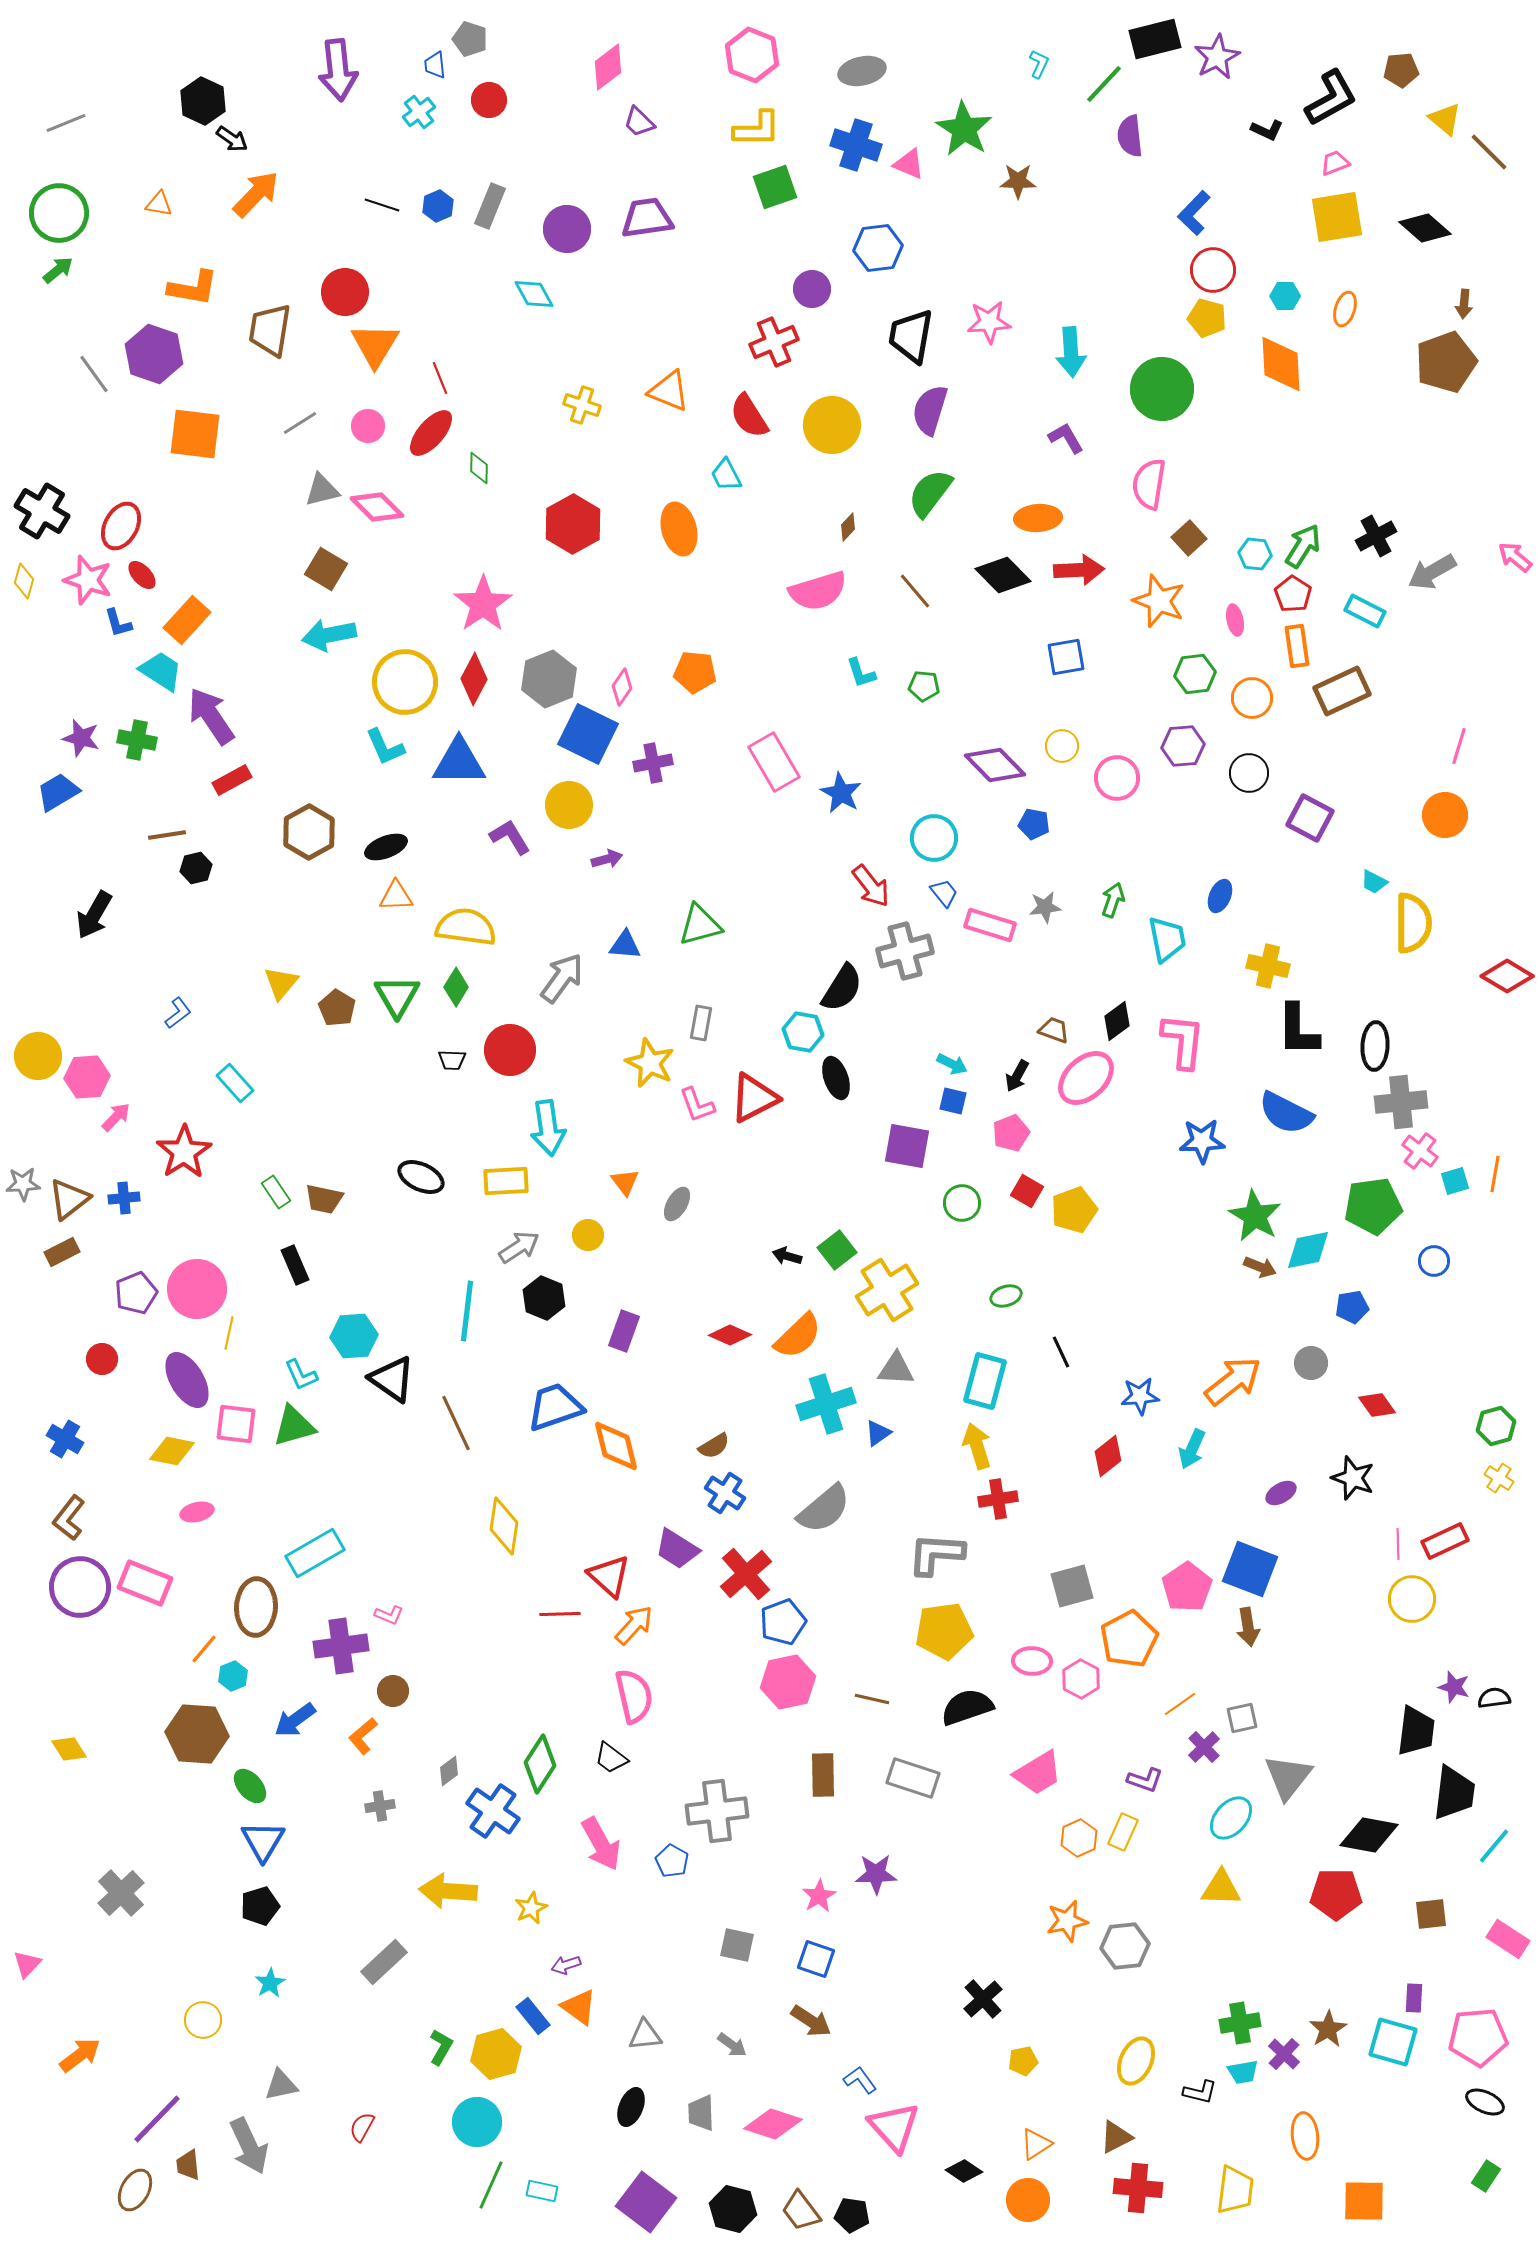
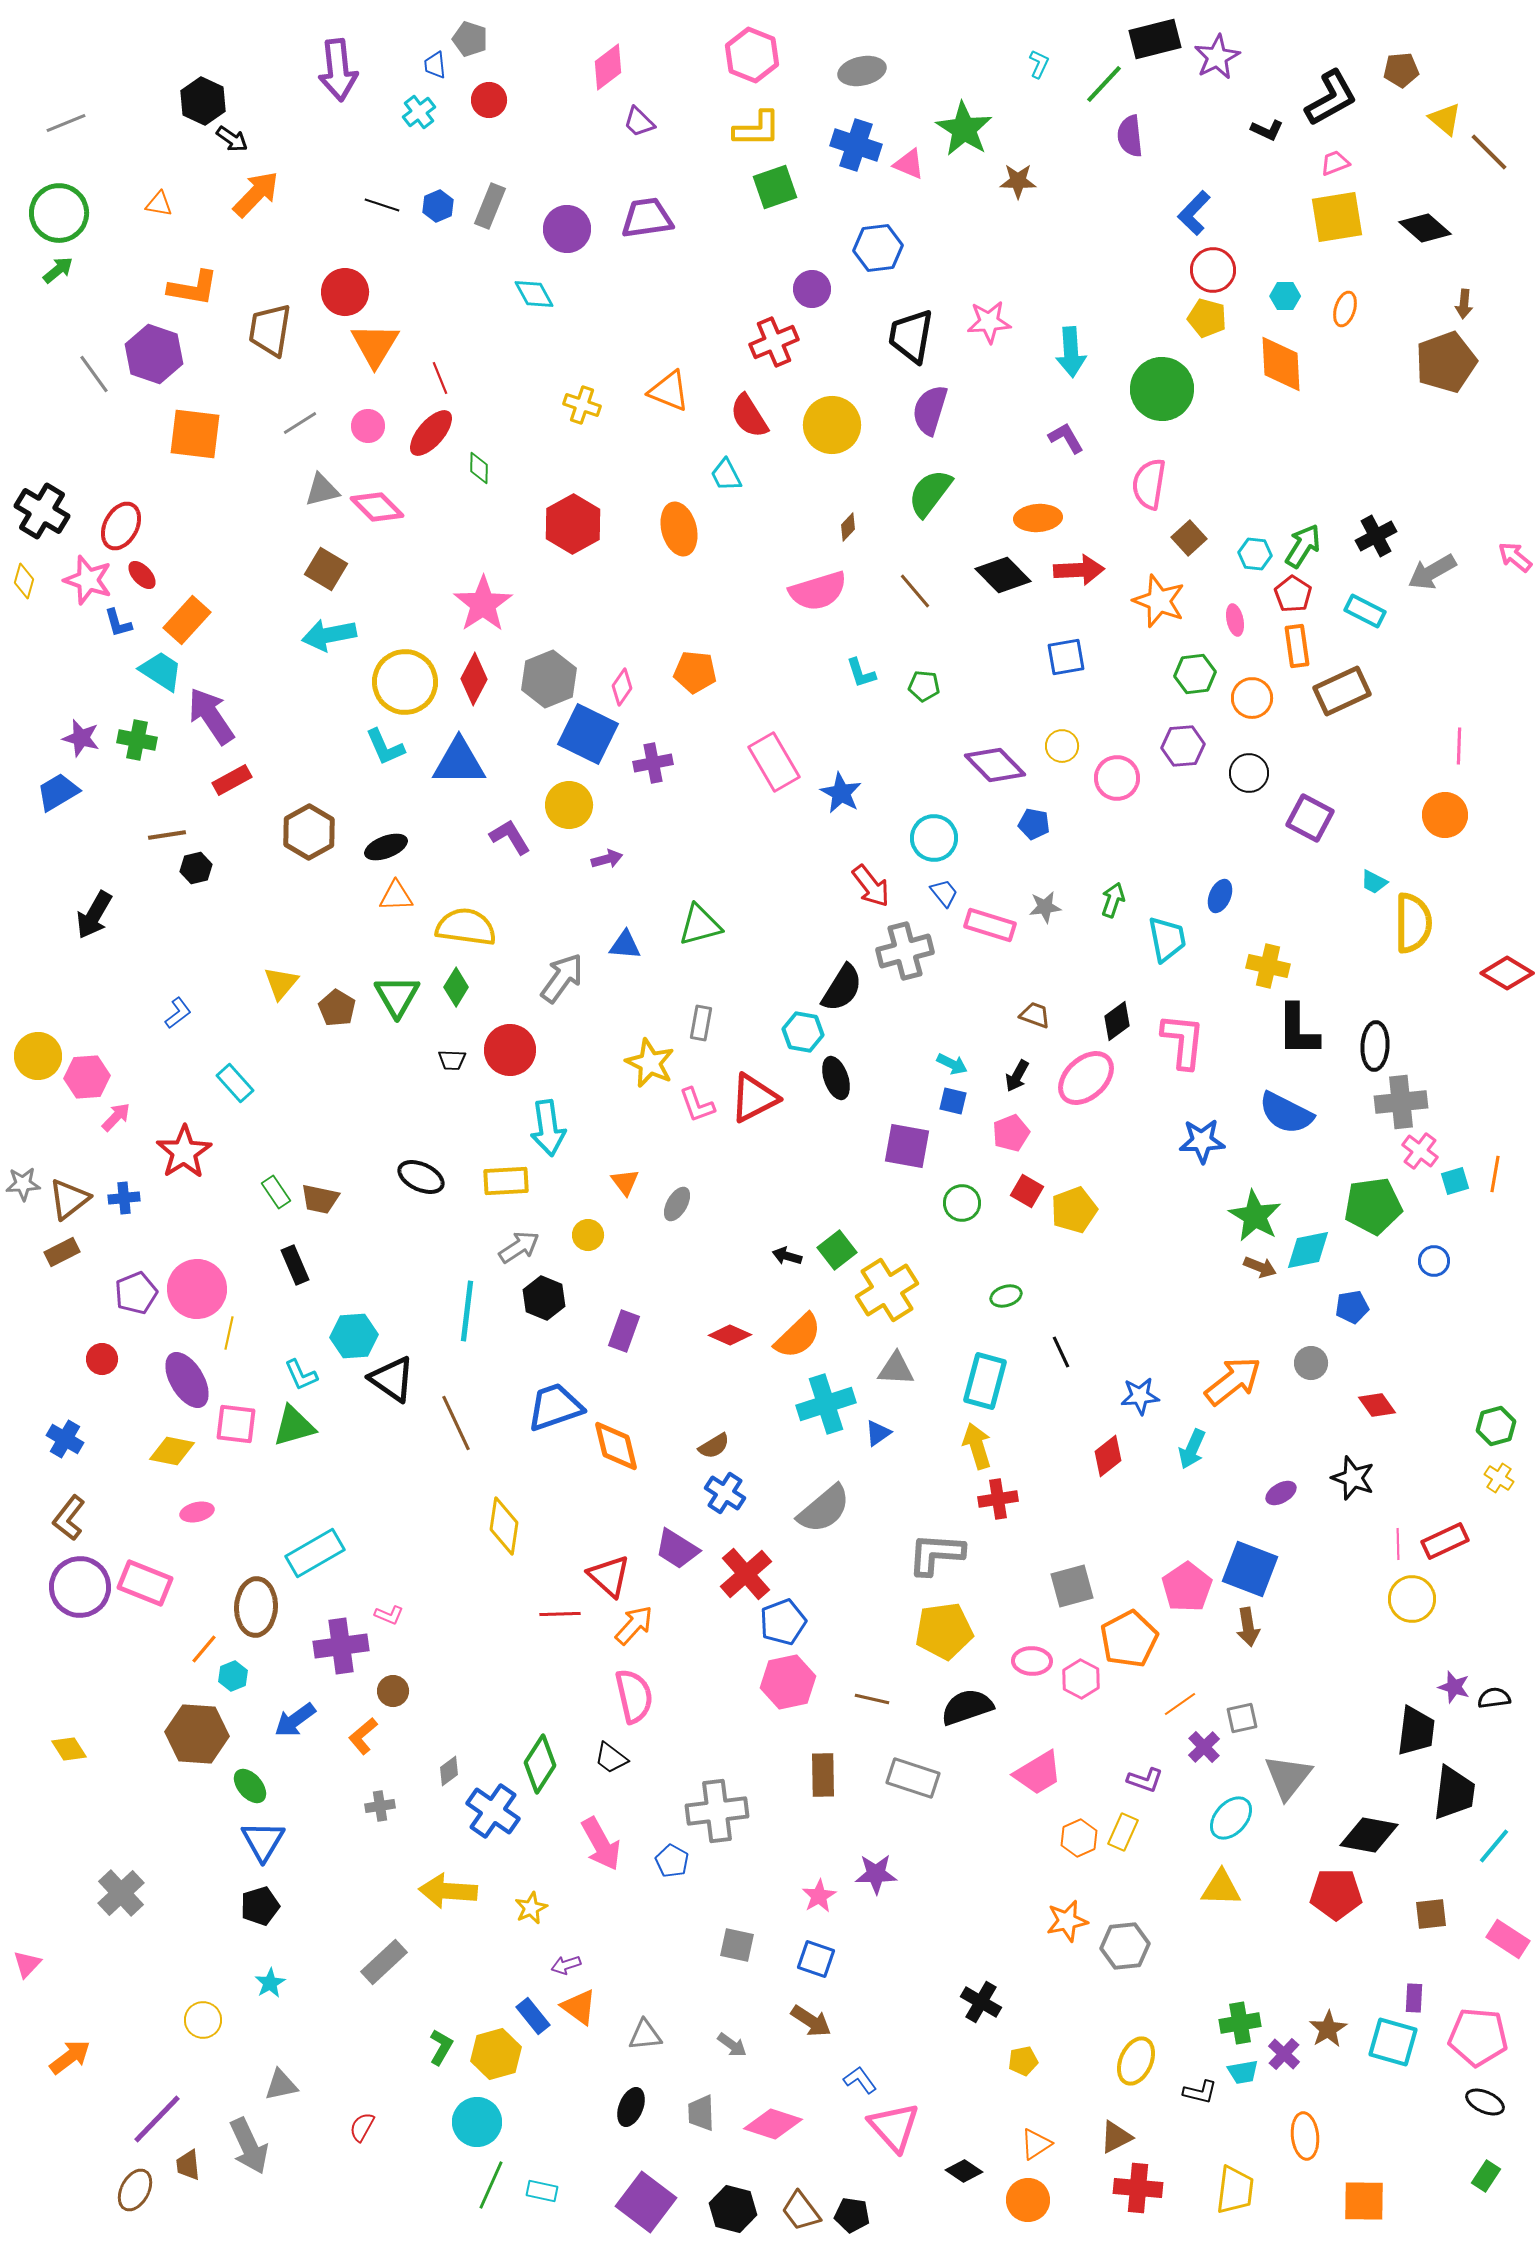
pink line at (1459, 746): rotated 15 degrees counterclockwise
red diamond at (1507, 976): moved 3 px up
brown trapezoid at (1054, 1030): moved 19 px left, 15 px up
brown trapezoid at (324, 1199): moved 4 px left
black cross at (983, 1999): moved 2 px left, 3 px down; rotated 18 degrees counterclockwise
pink pentagon at (1478, 2037): rotated 10 degrees clockwise
orange arrow at (80, 2055): moved 10 px left, 2 px down
